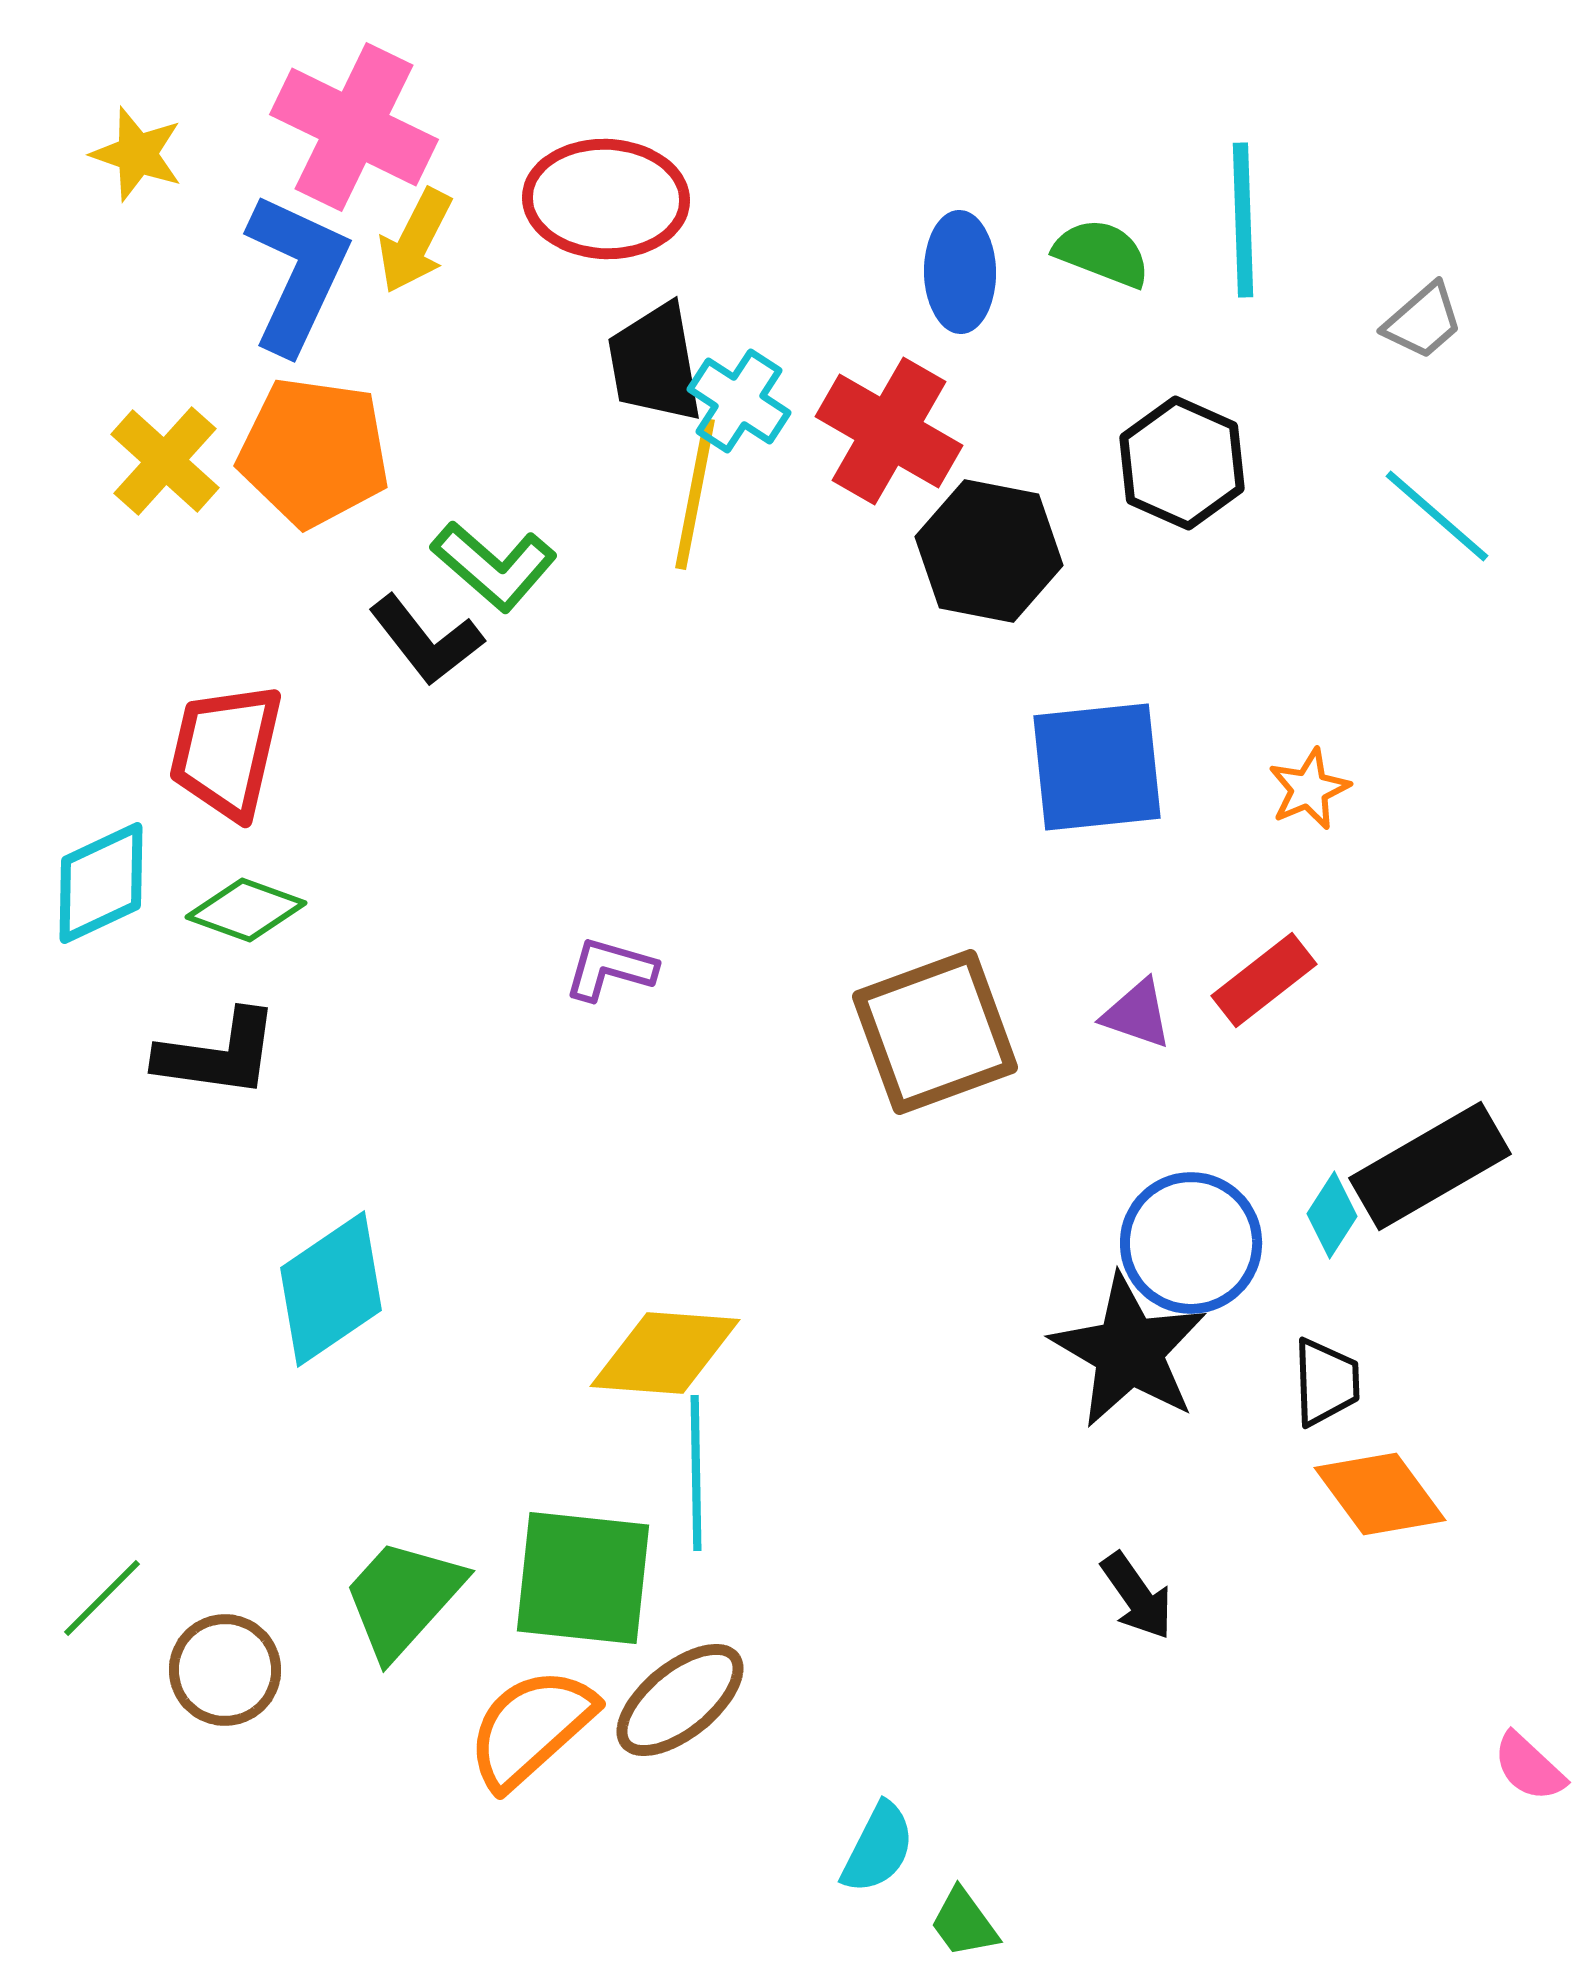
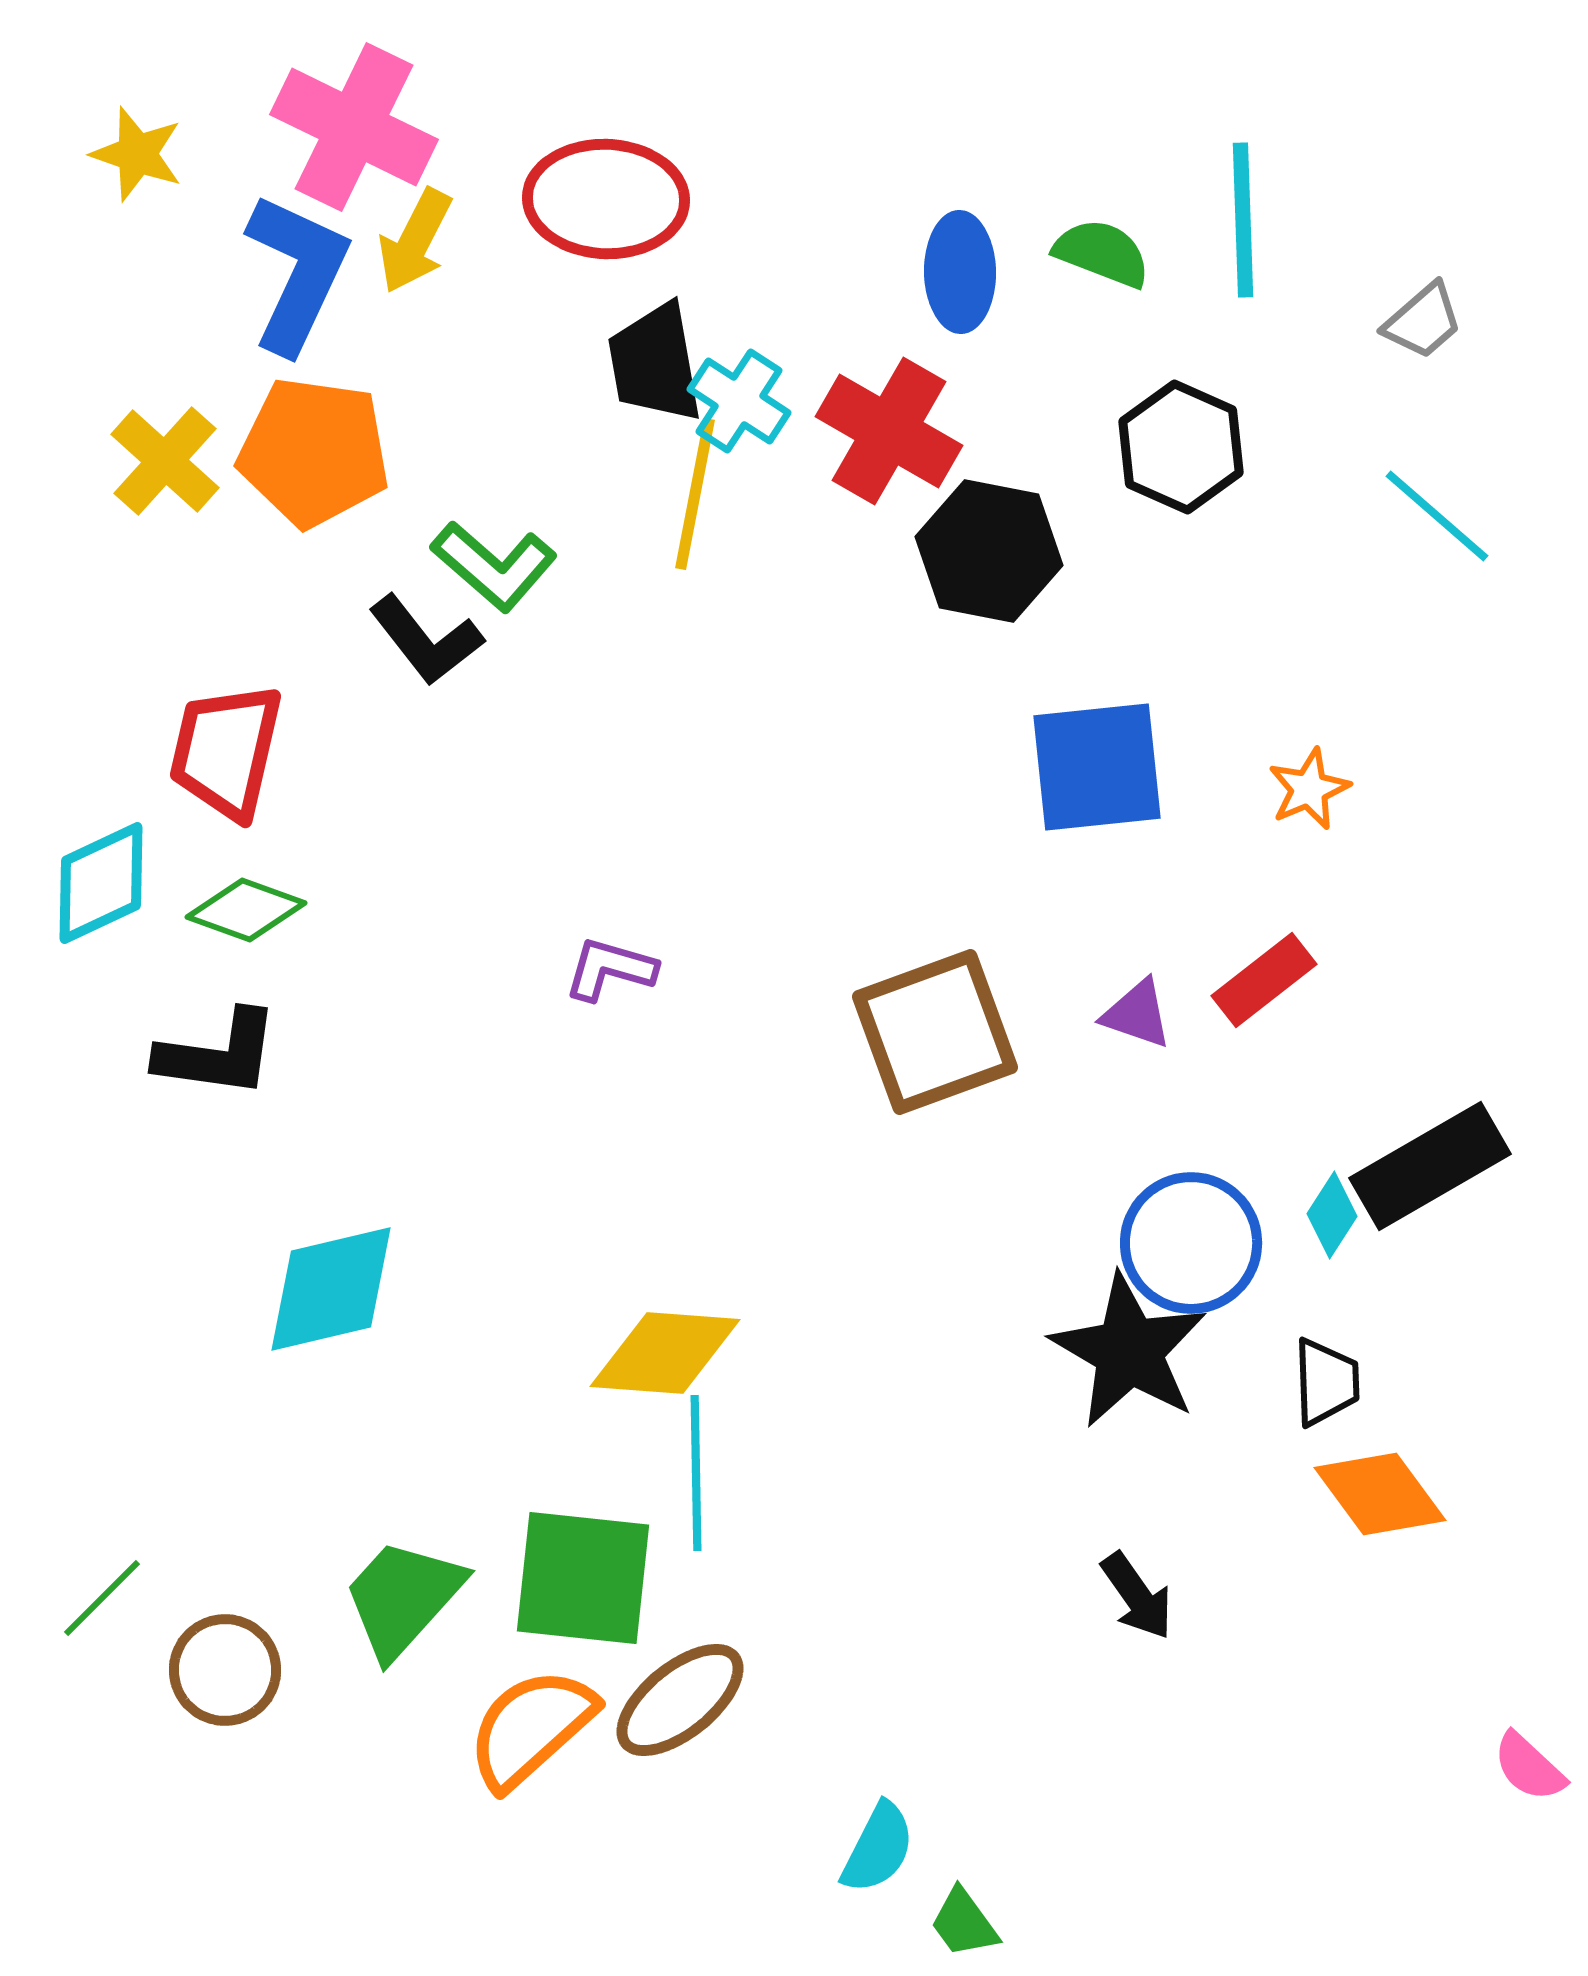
black hexagon at (1182, 463): moved 1 px left, 16 px up
cyan diamond at (331, 1289): rotated 21 degrees clockwise
